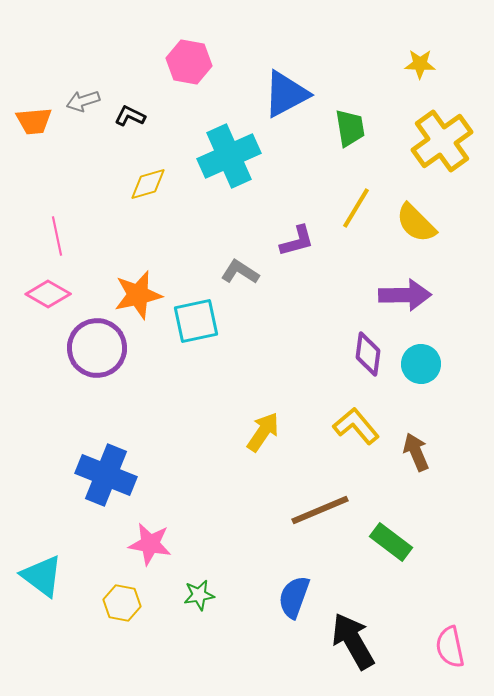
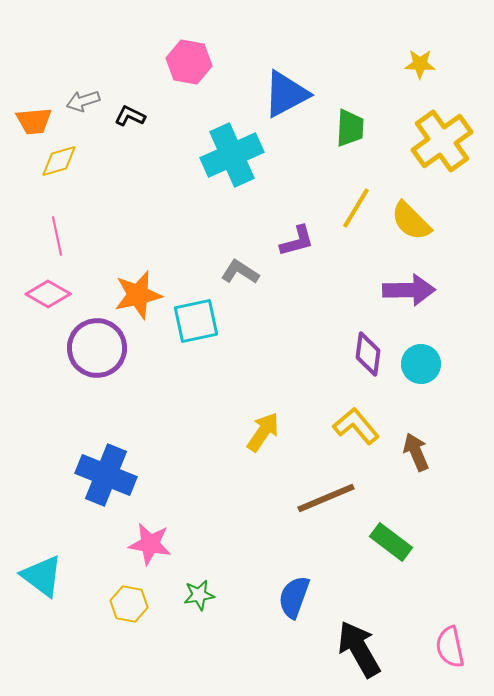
green trapezoid: rotated 12 degrees clockwise
cyan cross: moved 3 px right, 1 px up
yellow diamond: moved 89 px left, 23 px up
yellow semicircle: moved 5 px left, 2 px up
purple arrow: moved 4 px right, 5 px up
brown line: moved 6 px right, 12 px up
yellow hexagon: moved 7 px right, 1 px down
black arrow: moved 6 px right, 8 px down
